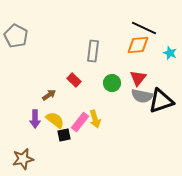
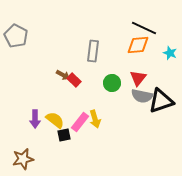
brown arrow: moved 14 px right, 20 px up; rotated 64 degrees clockwise
